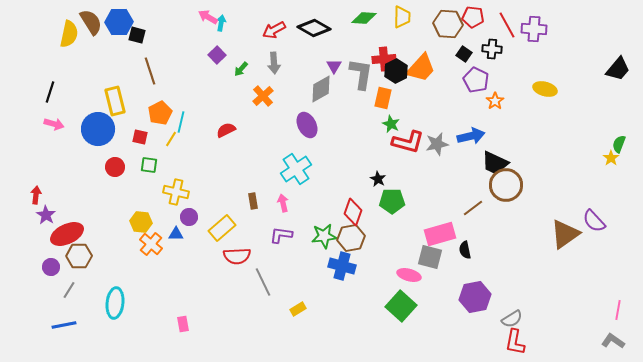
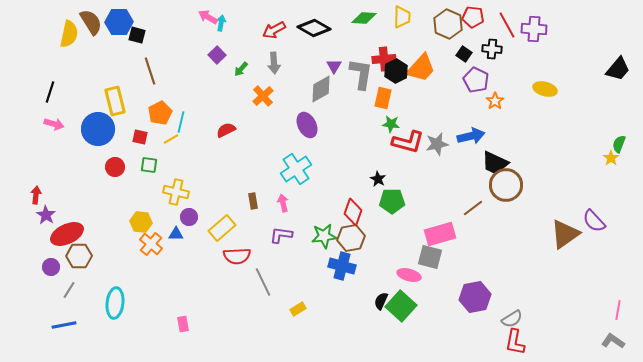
brown hexagon at (448, 24): rotated 20 degrees clockwise
green star at (391, 124): rotated 18 degrees counterclockwise
yellow line at (171, 139): rotated 28 degrees clockwise
black semicircle at (465, 250): moved 84 px left, 51 px down; rotated 36 degrees clockwise
